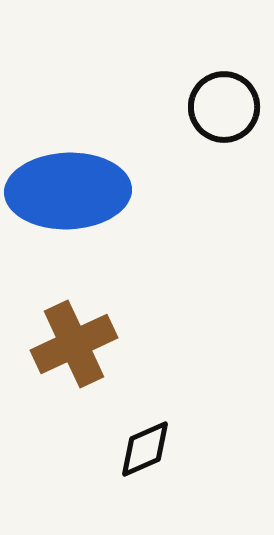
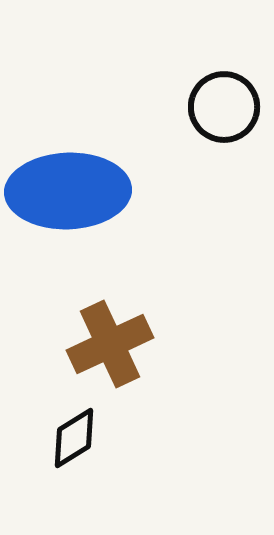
brown cross: moved 36 px right
black diamond: moved 71 px left, 11 px up; rotated 8 degrees counterclockwise
